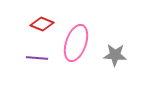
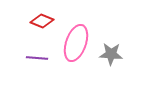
red diamond: moved 3 px up
gray star: moved 4 px left, 1 px up
